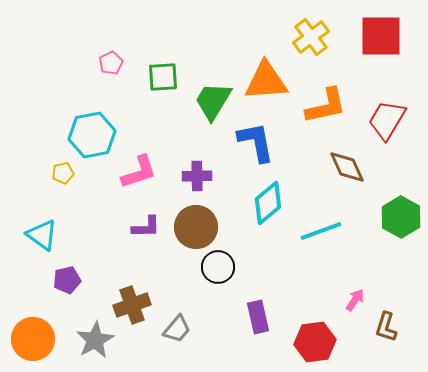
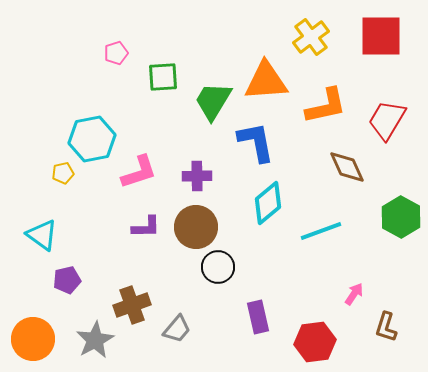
pink pentagon: moved 5 px right, 10 px up; rotated 10 degrees clockwise
cyan hexagon: moved 4 px down
pink arrow: moved 1 px left, 6 px up
